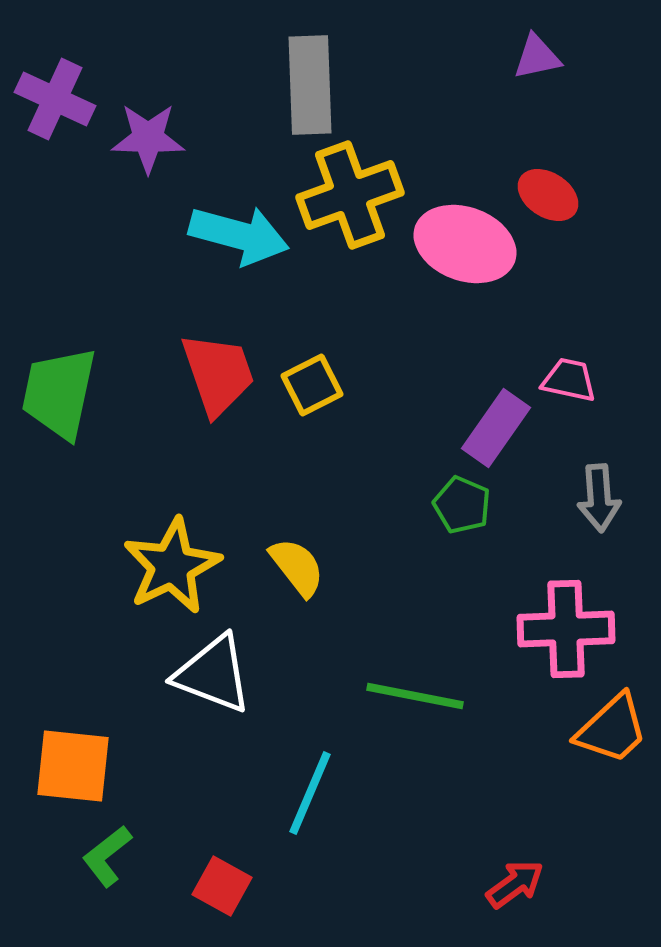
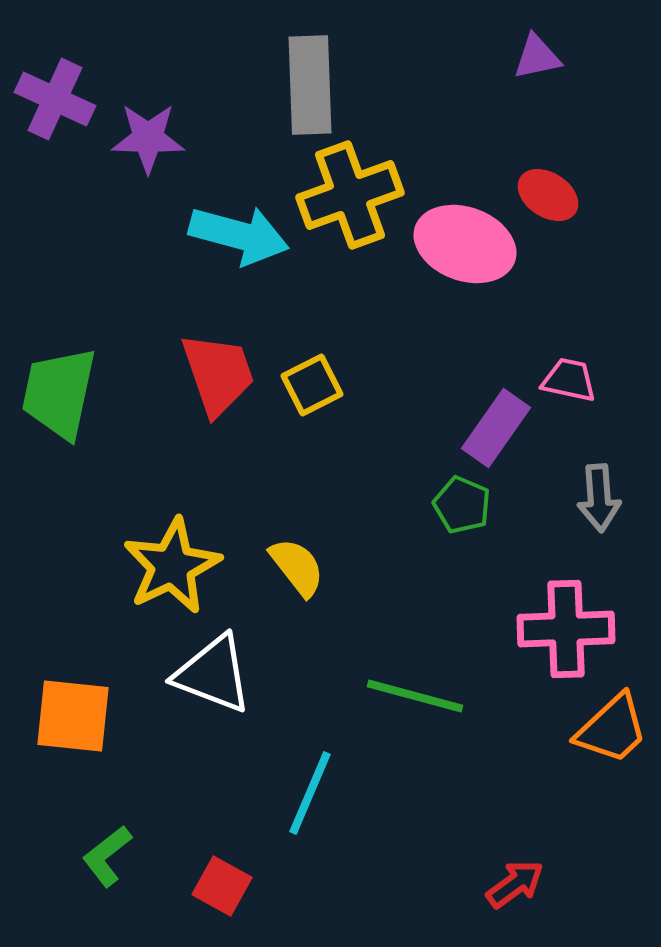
green line: rotated 4 degrees clockwise
orange square: moved 50 px up
